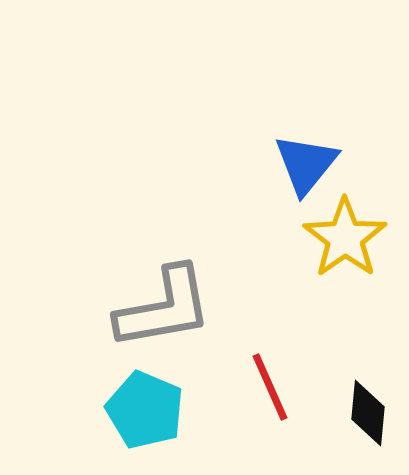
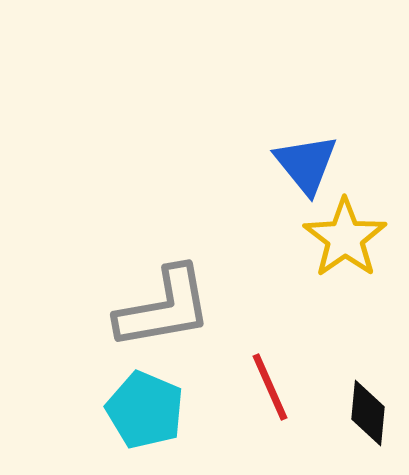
blue triangle: rotated 18 degrees counterclockwise
